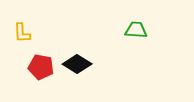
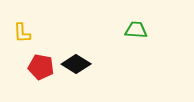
black diamond: moved 1 px left
